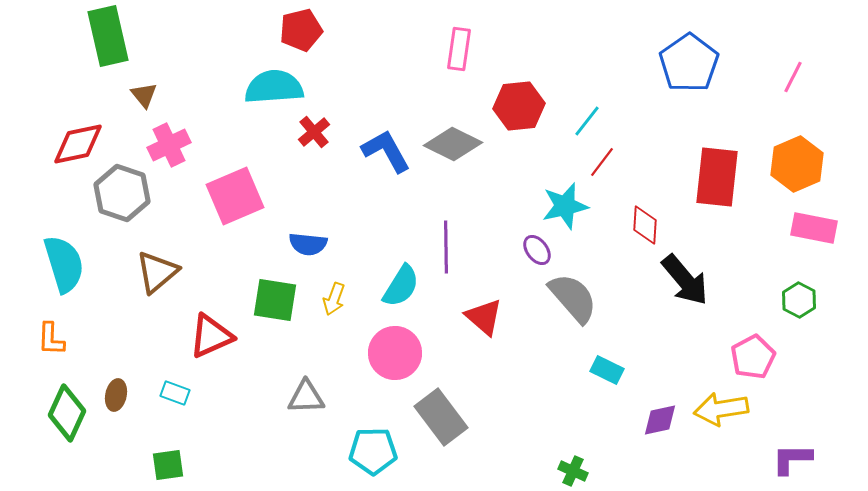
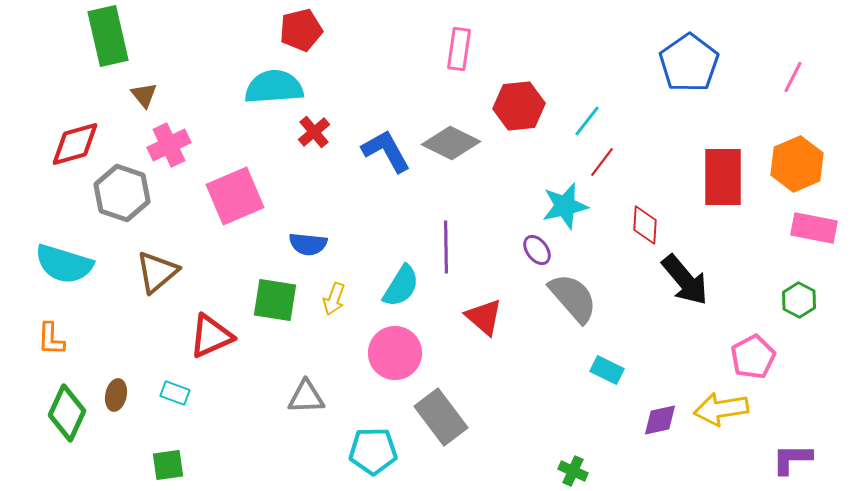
red diamond at (78, 144): moved 3 px left; rotated 4 degrees counterclockwise
gray diamond at (453, 144): moved 2 px left, 1 px up
red rectangle at (717, 177): moved 6 px right; rotated 6 degrees counterclockwise
cyan semicircle at (64, 264): rotated 124 degrees clockwise
